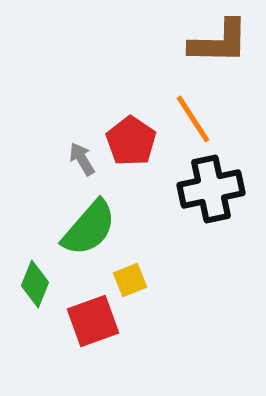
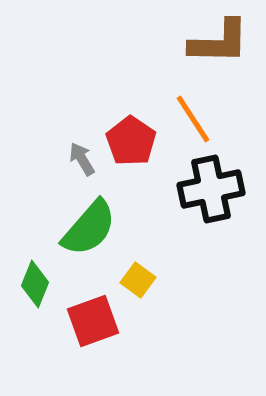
yellow square: moved 8 px right; rotated 32 degrees counterclockwise
